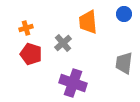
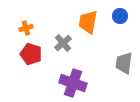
blue circle: moved 4 px left, 2 px down
orange trapezoid: rotated 15 degrees clockwise
